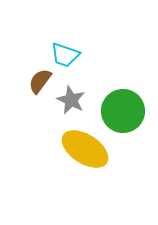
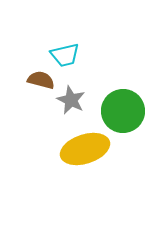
cyan trapezoid: rotated 32 degrees counterclockwise
brown semicircle: moved 1 px right, 1 px up; rotated 68 degrees clockwise
yellow ellipse: rotated 51 degrees counterclockwise
